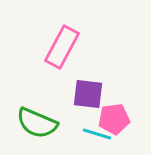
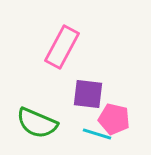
pink pentagon: rotated 20 degrees clockwise
